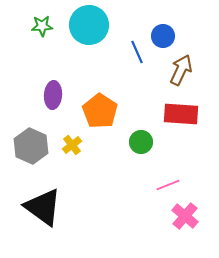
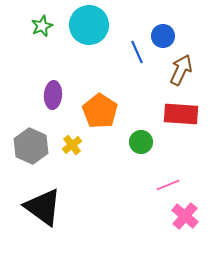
green star: rotated 20 degrees counterclockwise
